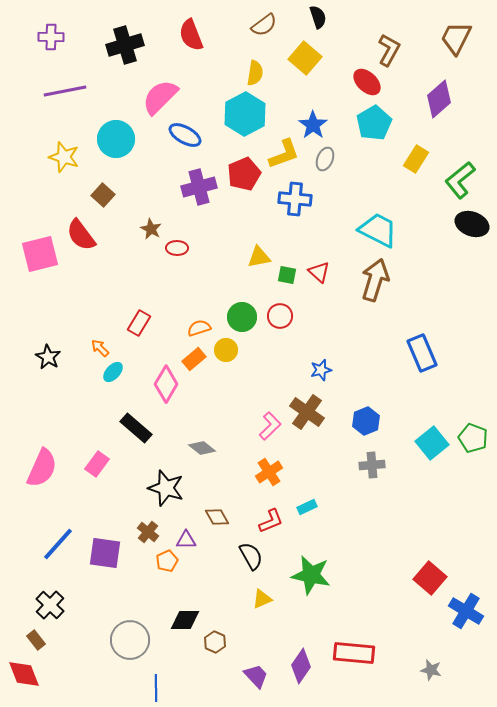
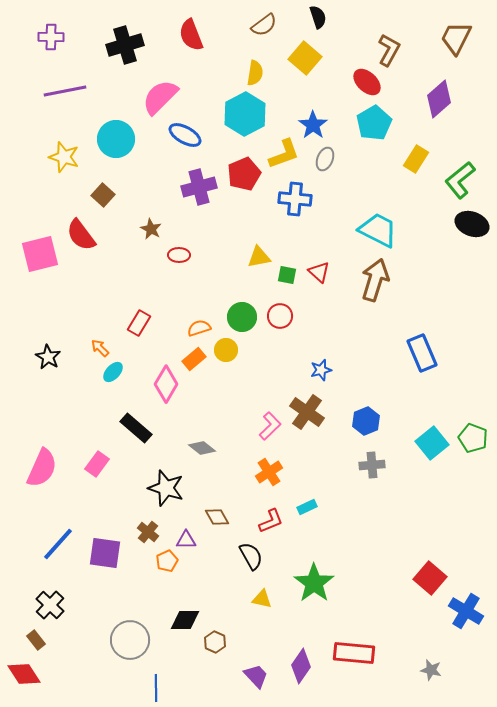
red ellipse at (177, 248): moved 2 px right, 7 px down
green star at (311, 575): moved 3 px right, 8 px down; rotated 24 degrees clockwise
yellow triangle at (262, 599): rotated 35 degrees clockwise
red diamond at (24, 674): rotated 12 degrees counterclockwise
